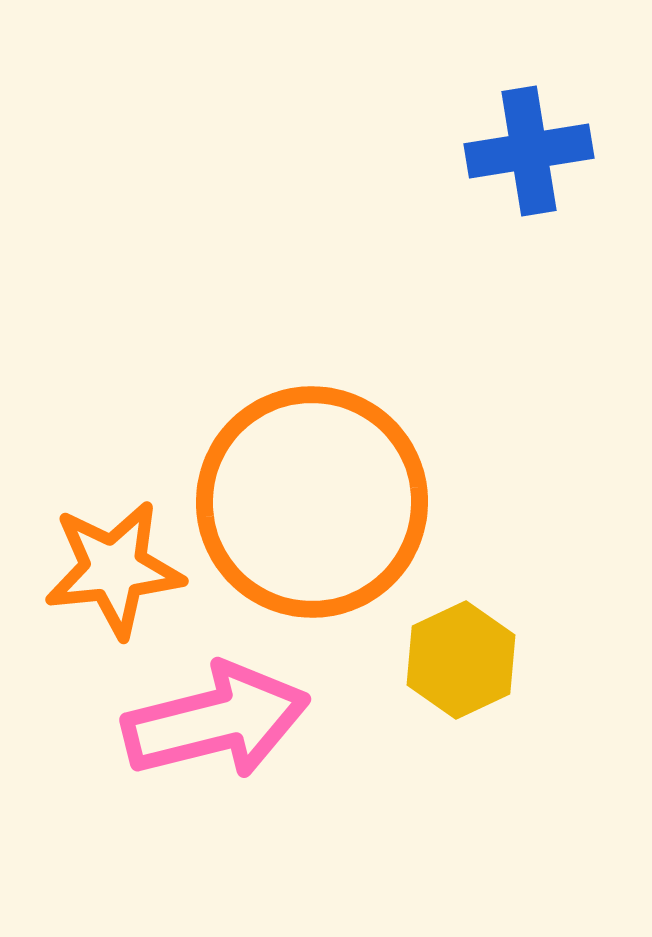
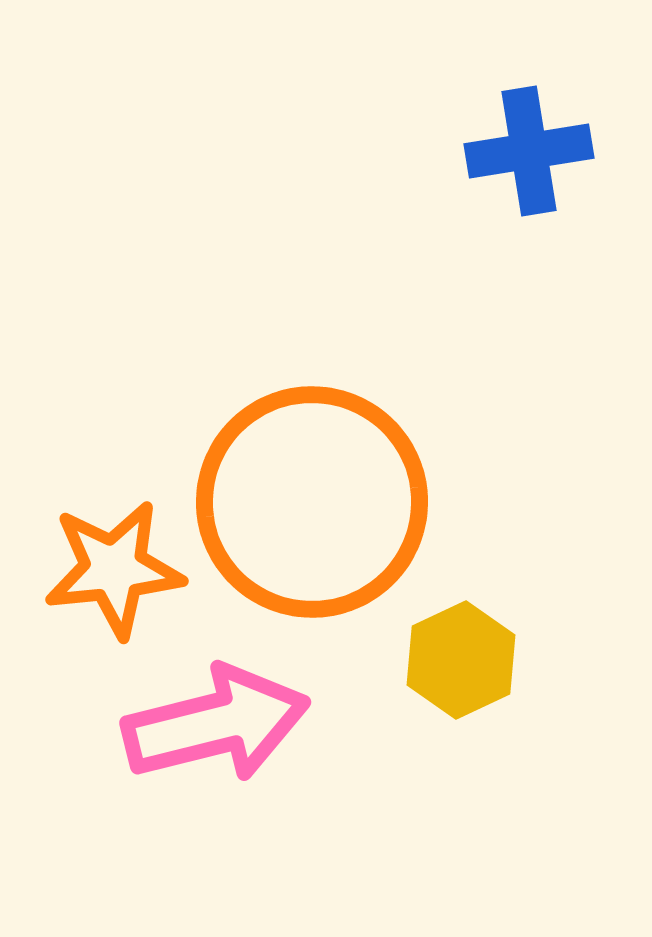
pink arrow: moved 3 px down
